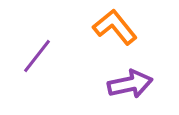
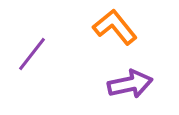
purple line: moved 5 px left, 2 px up
